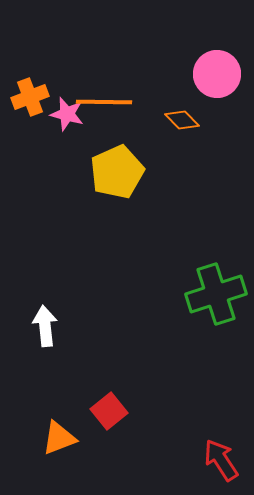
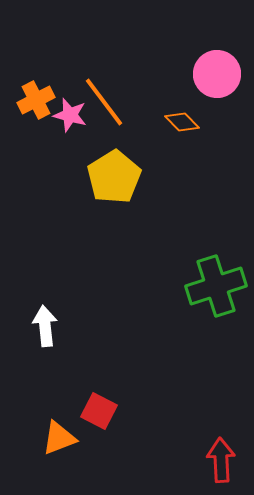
orange cross: moved 6 px right, 3 px down; rotated 6 degrees counterclockwise
orange line: rotated 52 degrees clockwise
pink star: moved 3 px right, 1 px down
orange diamond: moved 2 px down
yellow pentagon: moved 3 px left, 5 px down; rotated 8 degrees counterclockwise
green cross: moved 8 px up
red square: moved 10 px left; rotated 24 degrees counterclockwise
red arrow: rotated 30 degrees clockwise
